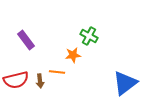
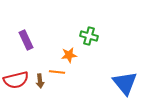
green cross: rotated 12 degrees counterclockwise
purple rectangle: rotated 12 degrees clockwise
orange star: moved 4 px left
blue triangle: rotated 32 degrees counterclockwise
